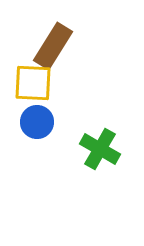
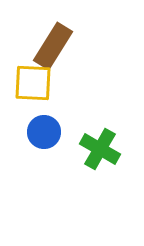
blue circle: moved 7 px right, 10 px down
